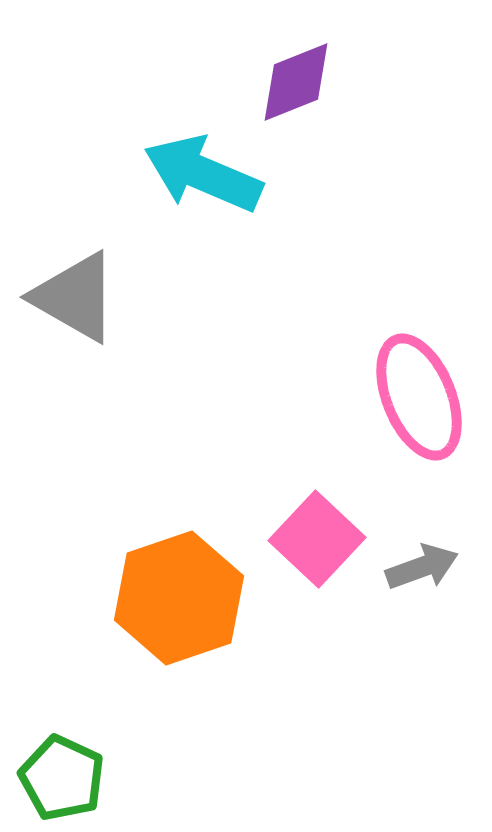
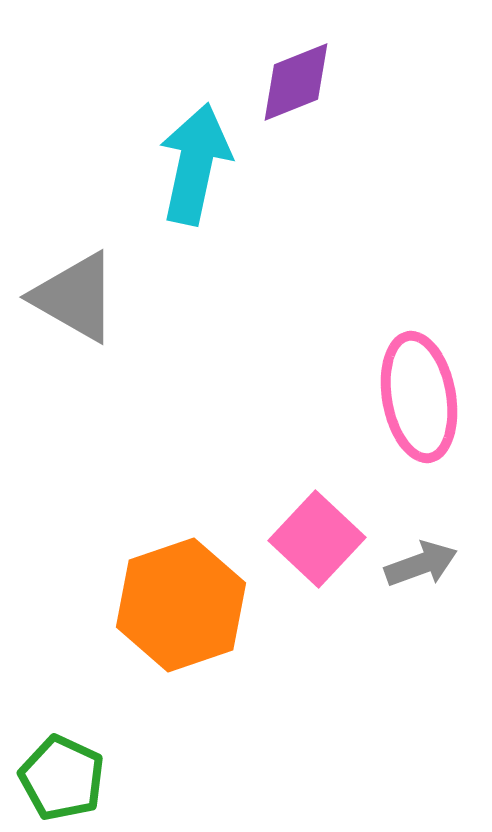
cyan arrow: moved 8 px left, 10 px up; rotated 79 degrees clockwise
pink ellipse: rotated 12 degrees clockwise
gray arrow: moved 1 px left, 3 px up
orange hexagon: moved 2 px right, 7 px down
